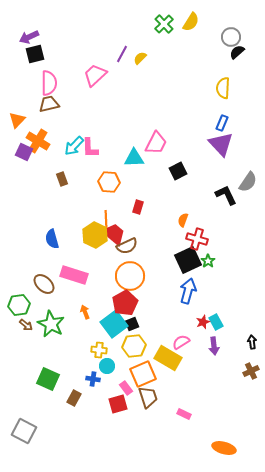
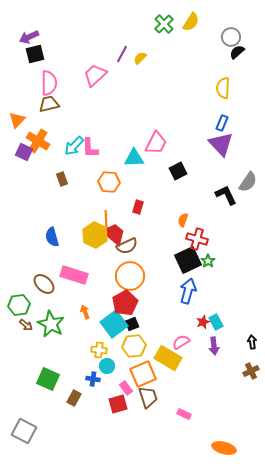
blue semicircle at (52, 239): moved 2 px up
